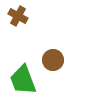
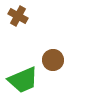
green trapezoid: rotated 92 degrees counterclockwise
